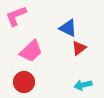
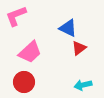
pink trapezoid: moved 1 px left, 1 px down
